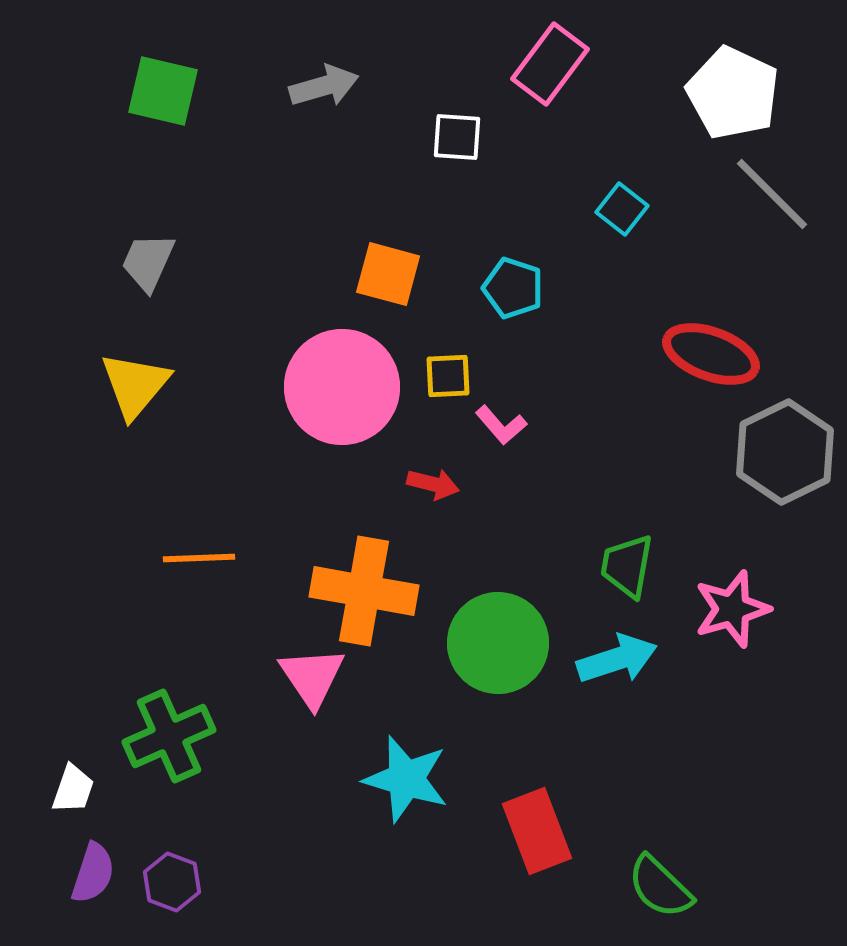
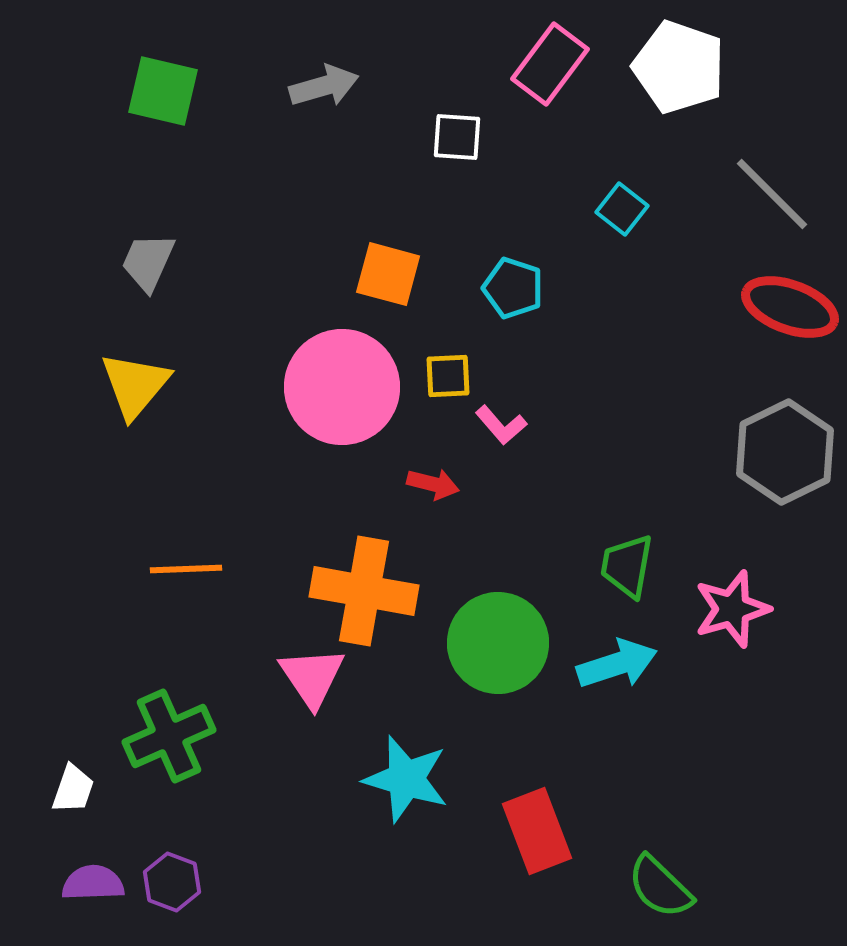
white pentagon: moved 54 px left, 26 px up; rotated 6 degrees counterclockwise
red ellipse: moved 79 px right, 47 px up
orange line: moved 13 px left, 11 px down
cyan arrow: moved 5 px down
purple semicircle: moved 10 px down; rotated 110 degrees counterclockwise
